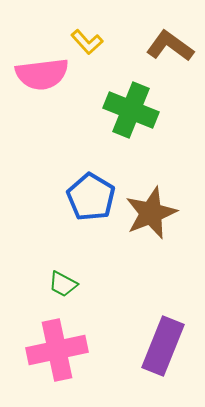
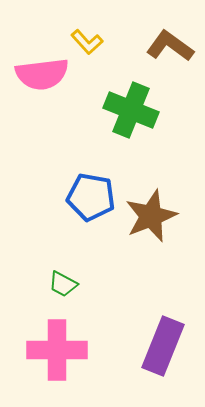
blue pentagon: rotated 21 degrees counterclockwise
brown star: moved 3 px down
pink cross: rotated 12 degrees clockwise
